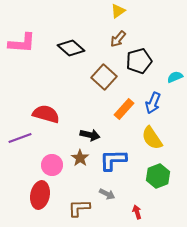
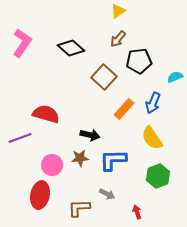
pink L-shape: rotated 60 degrees counterclockwise
black pentagon: rotated 10 degrees clockwise
brown star: rotated 30 degrees clockwise
